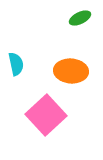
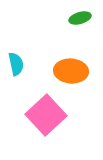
green ellipse: rotated 10 degrees clockwise
